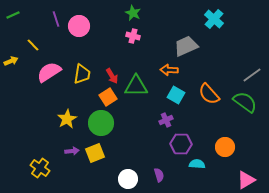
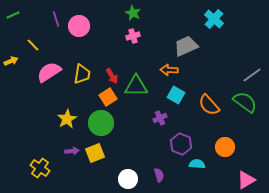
pink cross: rotated 32 degrees counterclockwise
orange semicircle: moved 11 px down
purple cross: moved 6 px left, 2 px up
purple hexagon: rotated 20 degrees clockwise
